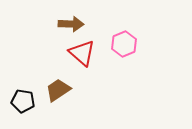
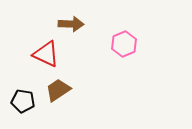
red triangle: moved 36 px left, 1 px down; rotated 16 degrees counterclockwise
